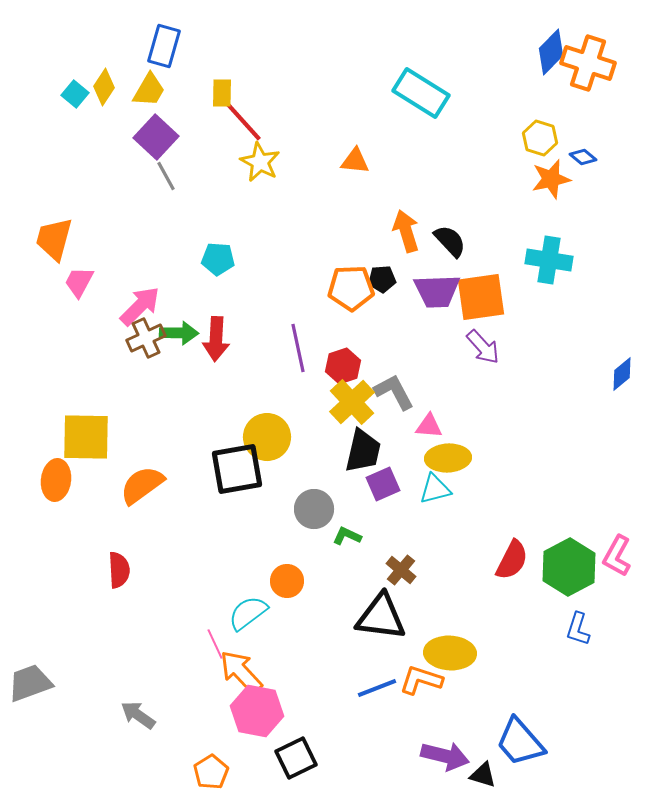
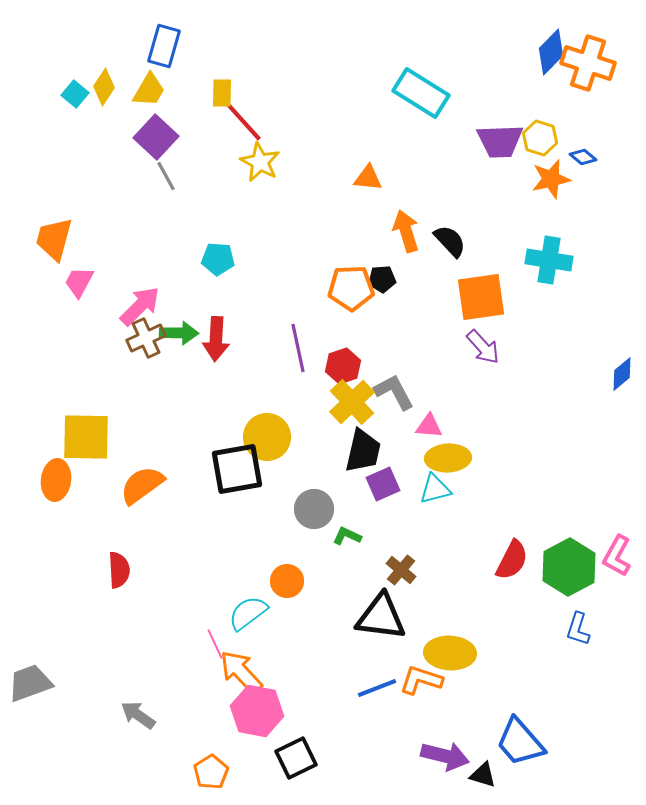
orange triangle at (355, 161): moved 13 px right, 17 px down
purple trapezoid at (437, 291): moved 63 px right, 150 px up
